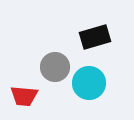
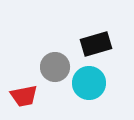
black rectangle: moved 1 px right, 7 px down
red trapezoid: rotated 16 degrees counterclockwise
